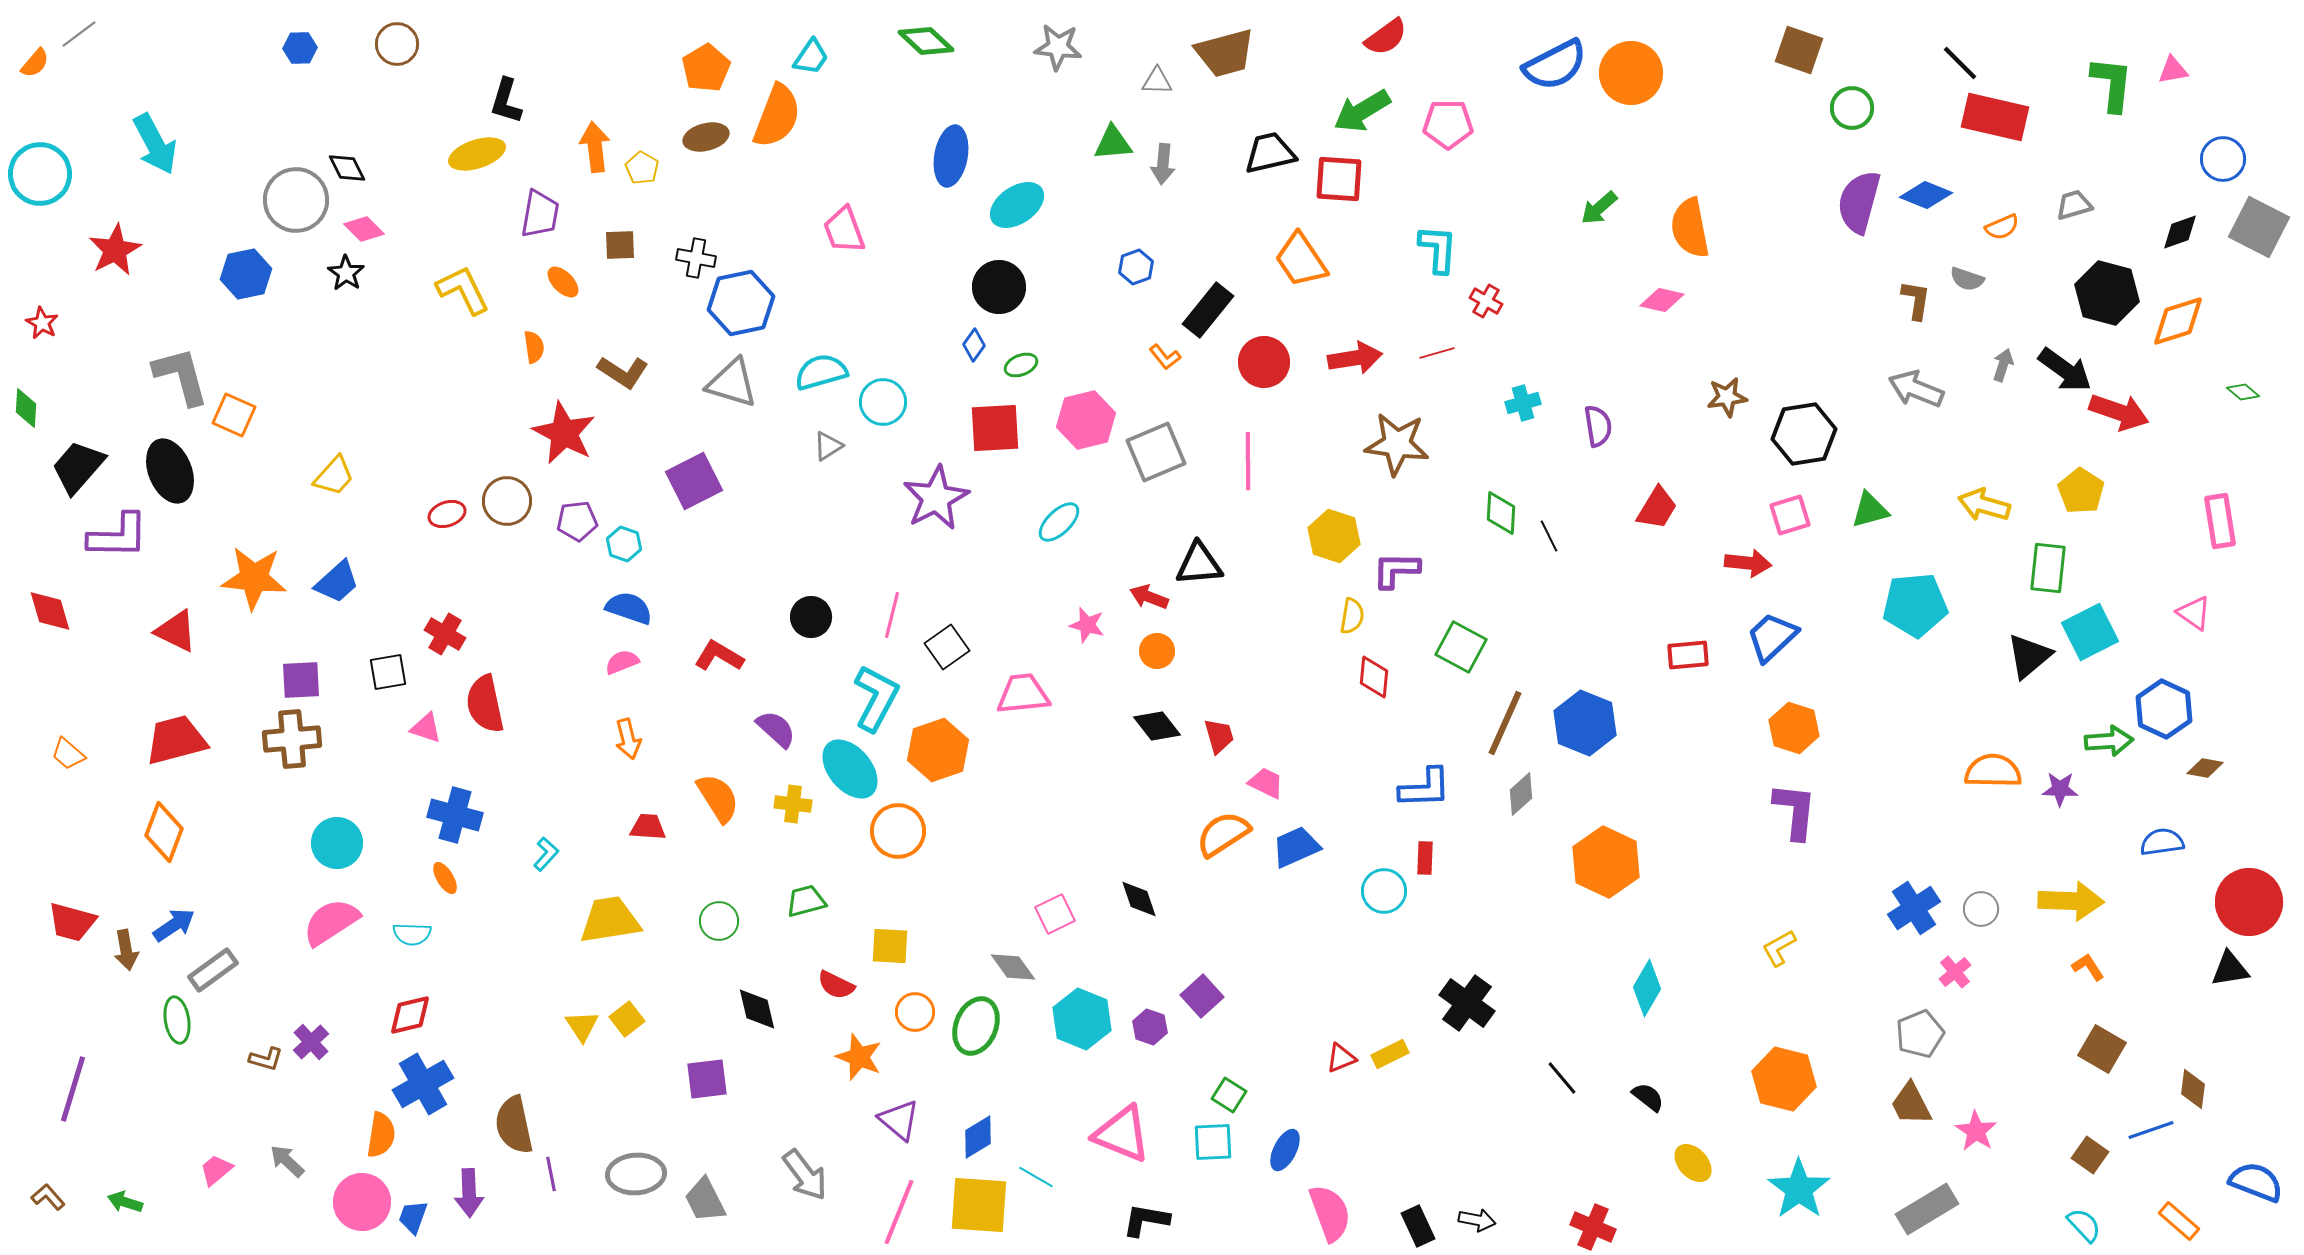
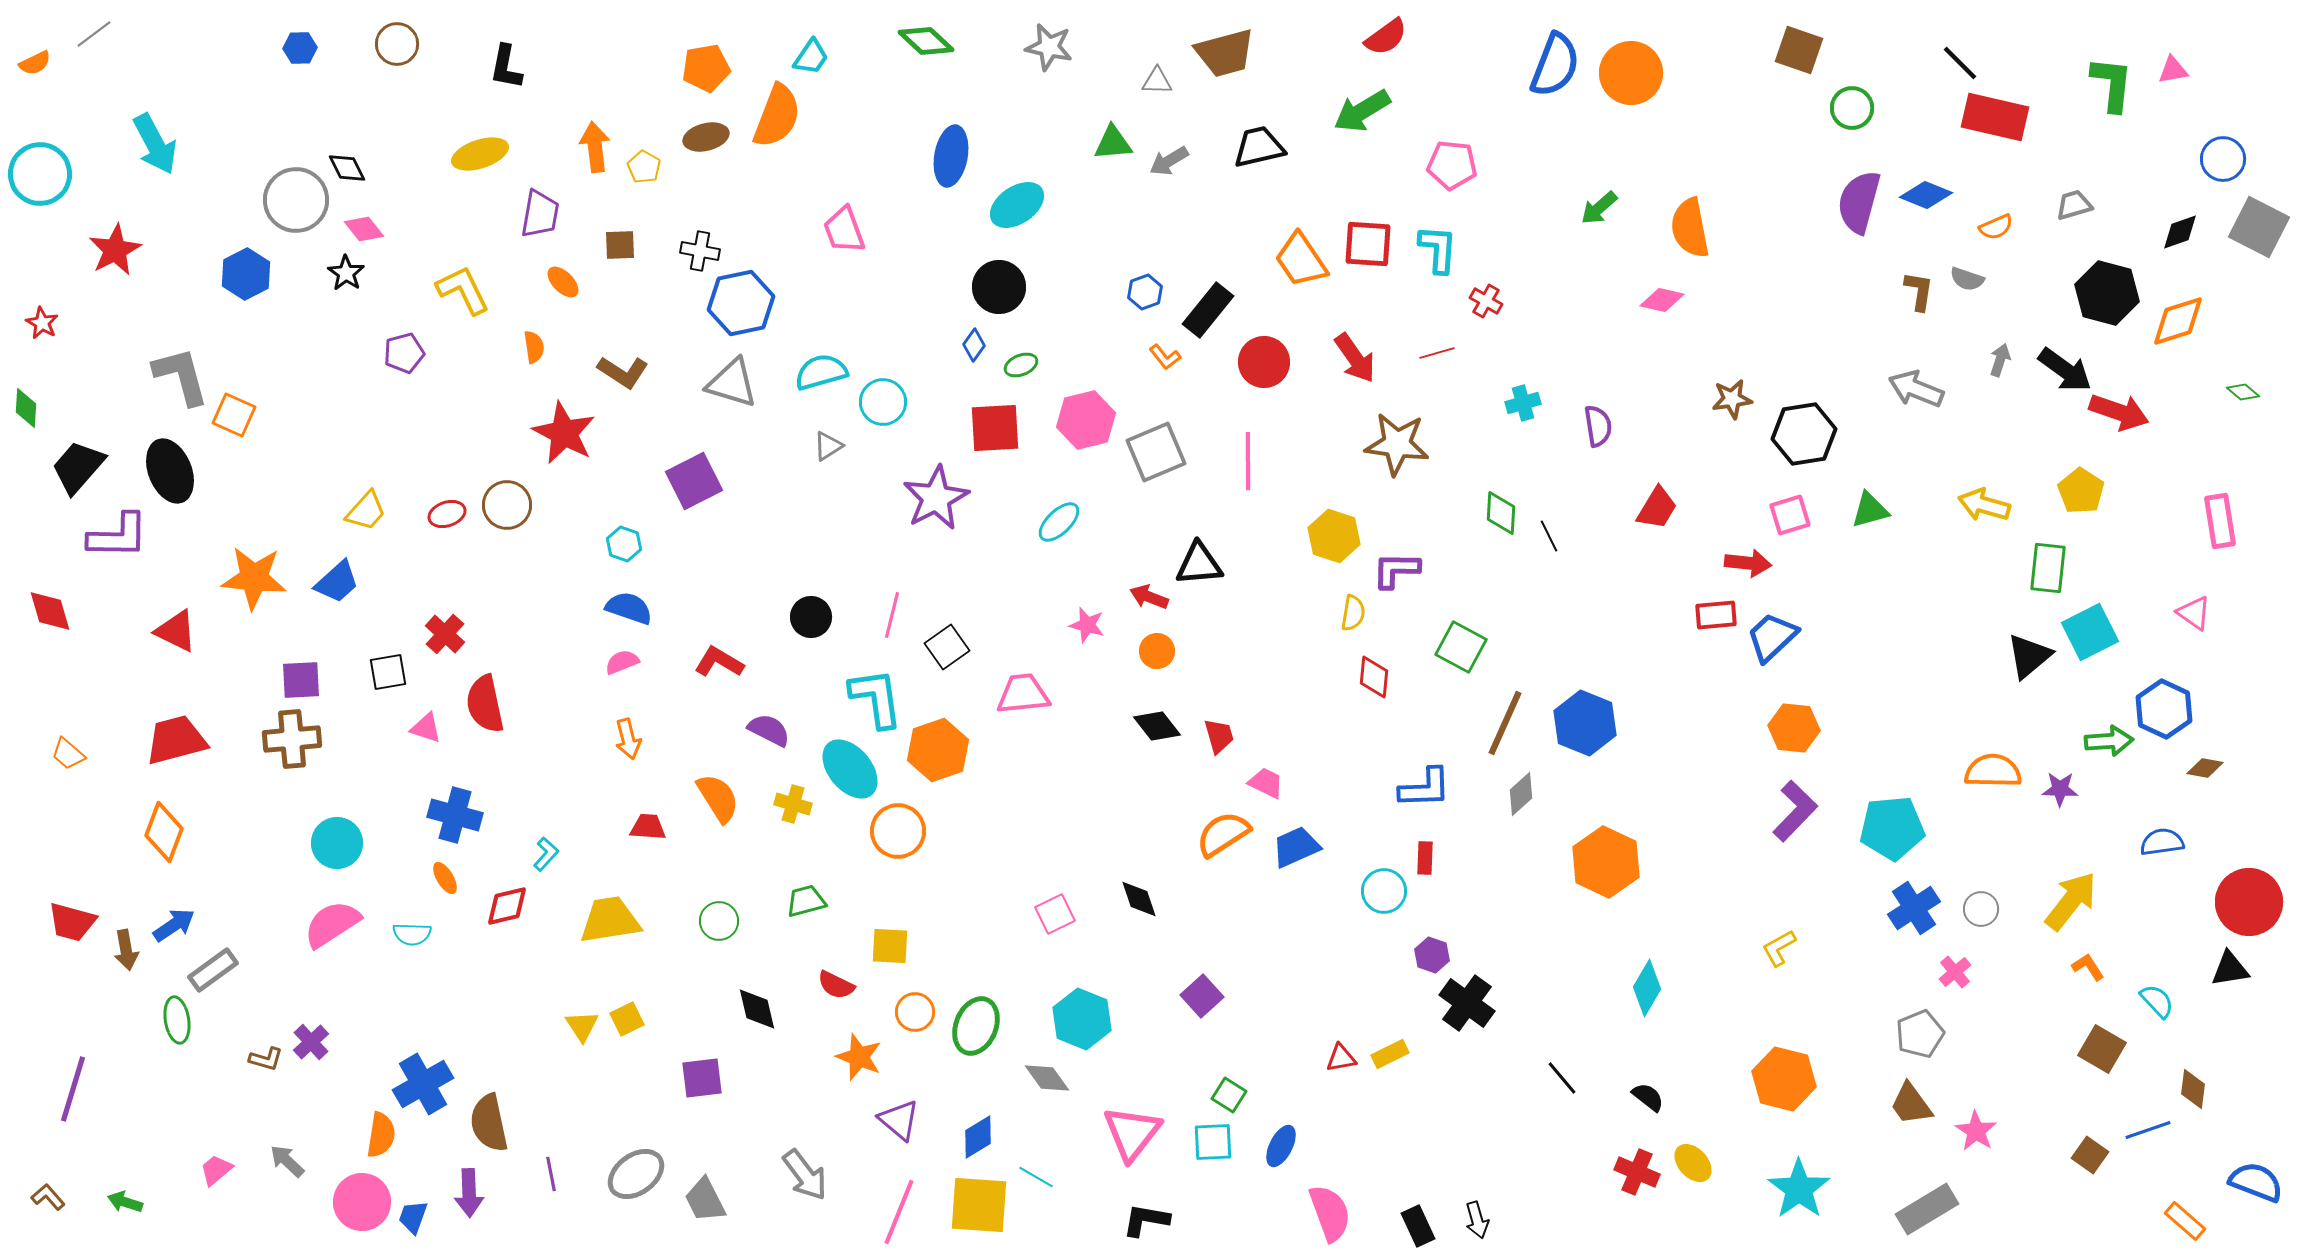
gray line at (79, 34): moved 15 px right
gray star at (1058, 47): moved 9 px left; rotated 6 degrees clockwise
orange semicircle at (35, 63): rotated 24 degrees clockwise
blue semicircle at (1555, 65): rotated 42 degrees counterclockwise
orange pentagon at (706, 68): rotated 21 degrees clockwise
black L-shape at (506, 101): moved 34 px up; rotated 6 degrees counterclockwise
pink pentagon at (1448, 124): moved 4 px right, 41 px down; rotated 6 degrees clockwise
black trapezoid at (1270, 153): moved 11 px left, 6 px up
yellow ellipse at (477, 154): moved 3 px right
gray arrow at (1163, 164): moved 6 px right, 3 px up; rotated 54 degrees clockwise
yellow pentagon at (642, 168): moved 2 px right, 1 px up
red square at (1339, 179): moved 29 px right, 65 px down
orange semicircle at (2002, 227): moved 6 px left
pink diamond at (364, 229): rotated 6 degrees clockwise
black cross at (696, 258): moved 4 px right, 7 px up
blue hexagon at (1136, 267): moved 9 px right, 25 px down
blue hexagon at (246, 274): rotated 15 degrees counterclockwise
brown L-shape at (1916, 300): moved 3 px right, 9 px up
red arrow at (1355, 358): rotated 64 degrees clockwise
gray arrow at (2003, 365): moved 3 px left, 5 px up
brown star at (1727, 397): moved 5 px right, 2 px down
yellow trapezoid at (334, 476): moved 32 px right, 35 px down
brown circle at (507, 501): moved 4 px down
purple pentagon at (577, 521): moved 173 px left, 168 px up; rotated 9 degrees counterclockwise
cyan pentagon at (1915, 605): moved 23 px left, 223 px down
yellow semicircle at (1352, 616): moved 1 px right, 3 px up
red cross at (445, 634): rotated 12 degrees clockwise
red rectangle at (1688, 655): moved 28 px right, 40 px up
red L-shape at (719, 656): moved 6 px down
cyan L-shape at (876, 698): rotated 36 degrees counterclockwise
orange hexagon at (1794, 728): rotated 12 degrees counterclockwise
purple semicircle at (776, 729): moved 7 px left, 1 px down; rotated 15 degrees counterclockwise
yellow cross at (793, 804): rotated 9 degrees clockwise
purple L-shape at (1795, 811): rotated 38 degrees clockwise
yellow arrow at (2071, 901): rotated 54 degrees counterclockwise
pink semicircle at (331, 922): moved 1 px right, 2 px down
gray diamond at (1013, 967): moved 34 px right, 111 px down
red diamond at (410, 1015): moved 97 px right, 109 px up
yellow square at (627, 1019): rotated 12 degrees clockwise
purple hexagon at (1150, 1027): moved 282 px right, 72 px up
red triangle at (1341, 1058): rotated 12 degrees clockwise
purple square at (707, 1079): moved 5 px left, 1 px up
brown trapezoid at (1911, 1104): rotated 9 degrees counterclockwise
brown semicircle at (514, 1125): moved 25 px left, 2 px up
blue line at (2151, 1130): moved 3 px left
pink triangle at (1122, 1134): moved 10 px right, 1 px up; rotated 46 degrees clockwise
blue ellipse at (1285, 1150): moved 4 px left, 4 px up
gray ellipse at (636, 1174): rotated 32 degrees counterclockwise
black arrow at (1477, 1220): rotated 63 degrees clockwise
orange rectangle at (2179, 1221): moved 6 px right
cyan semicircle at (2084, 1225): moved 73 px right, 224 px up
red cross at (1593, 1227): moved 44 px right, 55 px up
